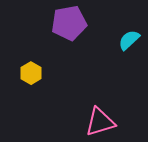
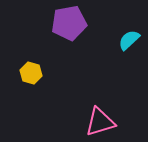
yellow hexagon: rotated 15 degrees counterclockwise
